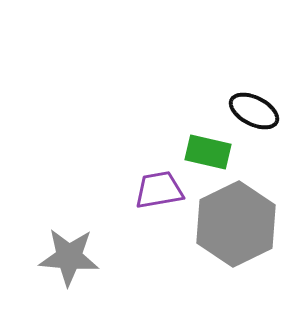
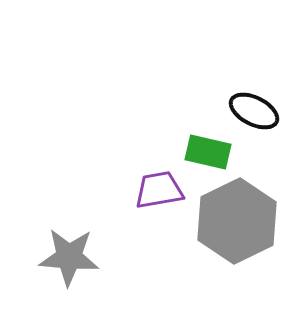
gray hexagon: moved 1 px right, 3 px up
